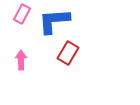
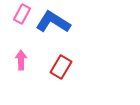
blue L-shape: moved 1 px left, 1 px down; rotated 36 degrees clockwise
red rectangle: moved 7 px left, 14 px down
